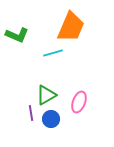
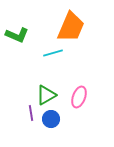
pink ellipse: moved 5 px up
